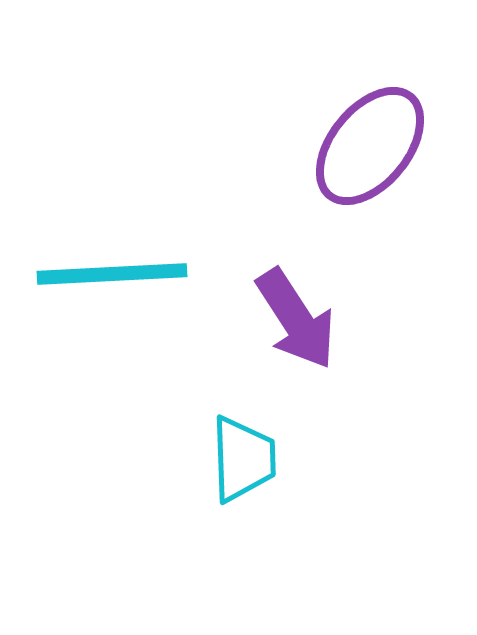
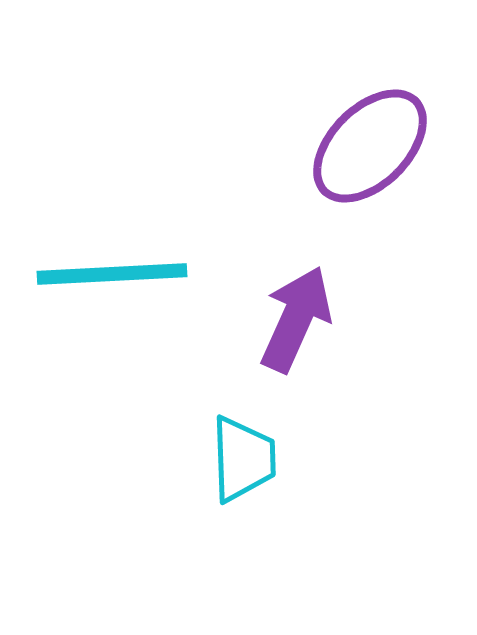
purple ellipse: rotated 6 degrees clockwise
purple arrow: rotated 123 degrees counterclockwise
